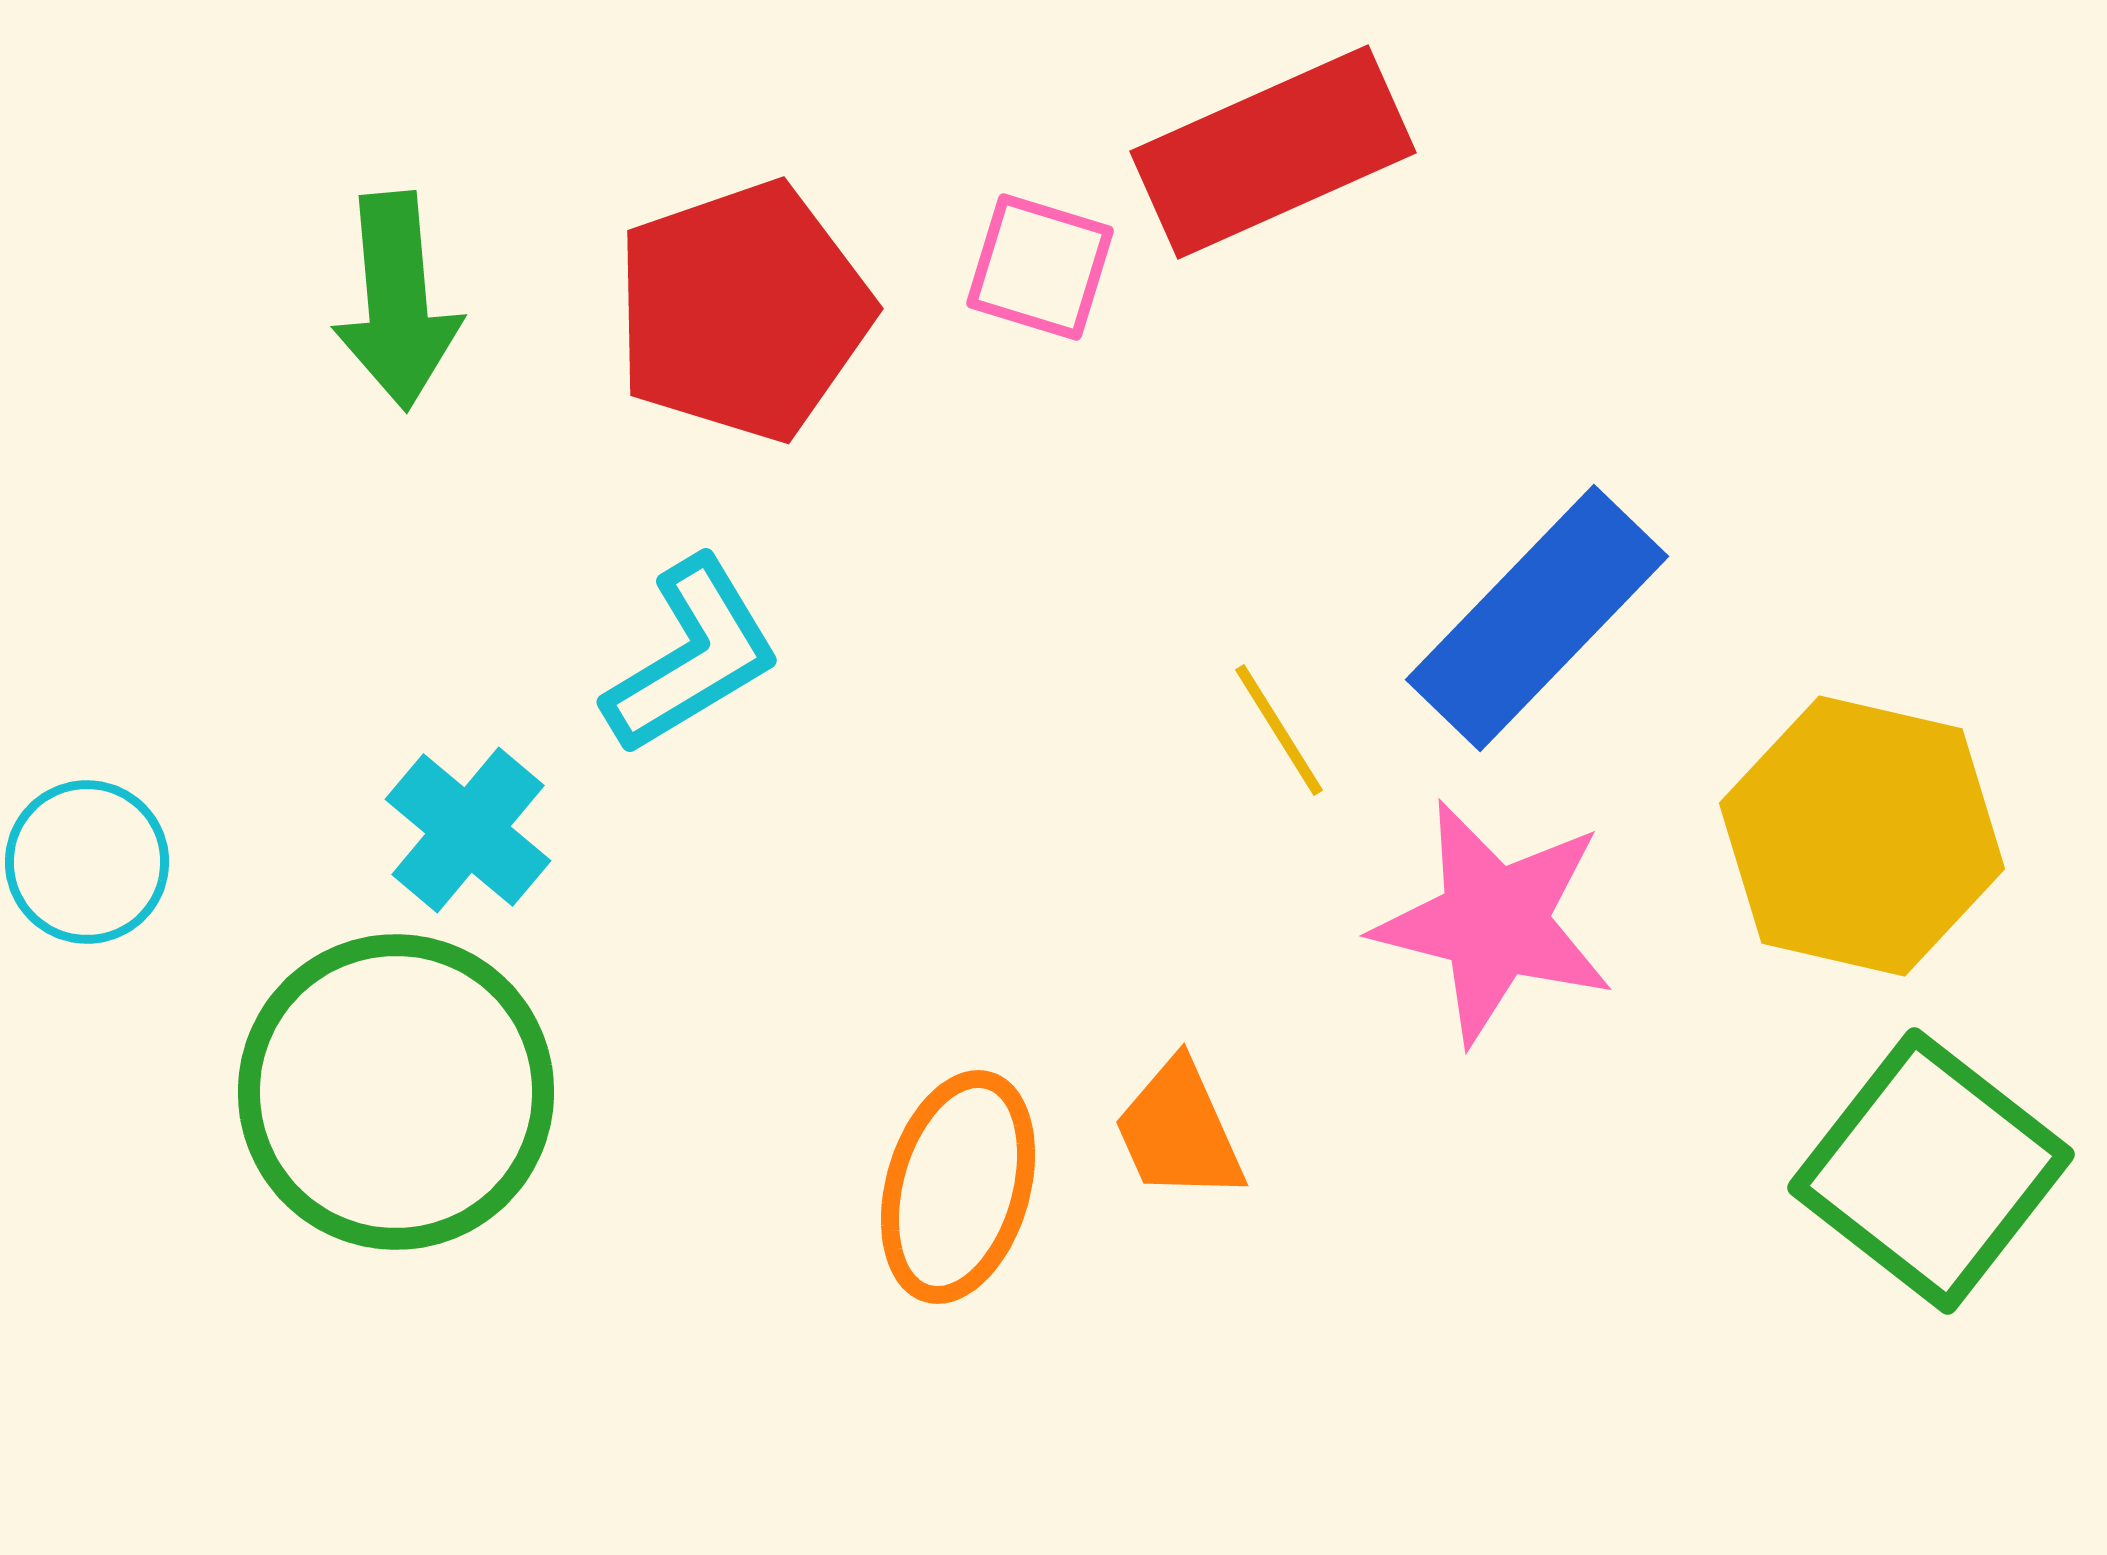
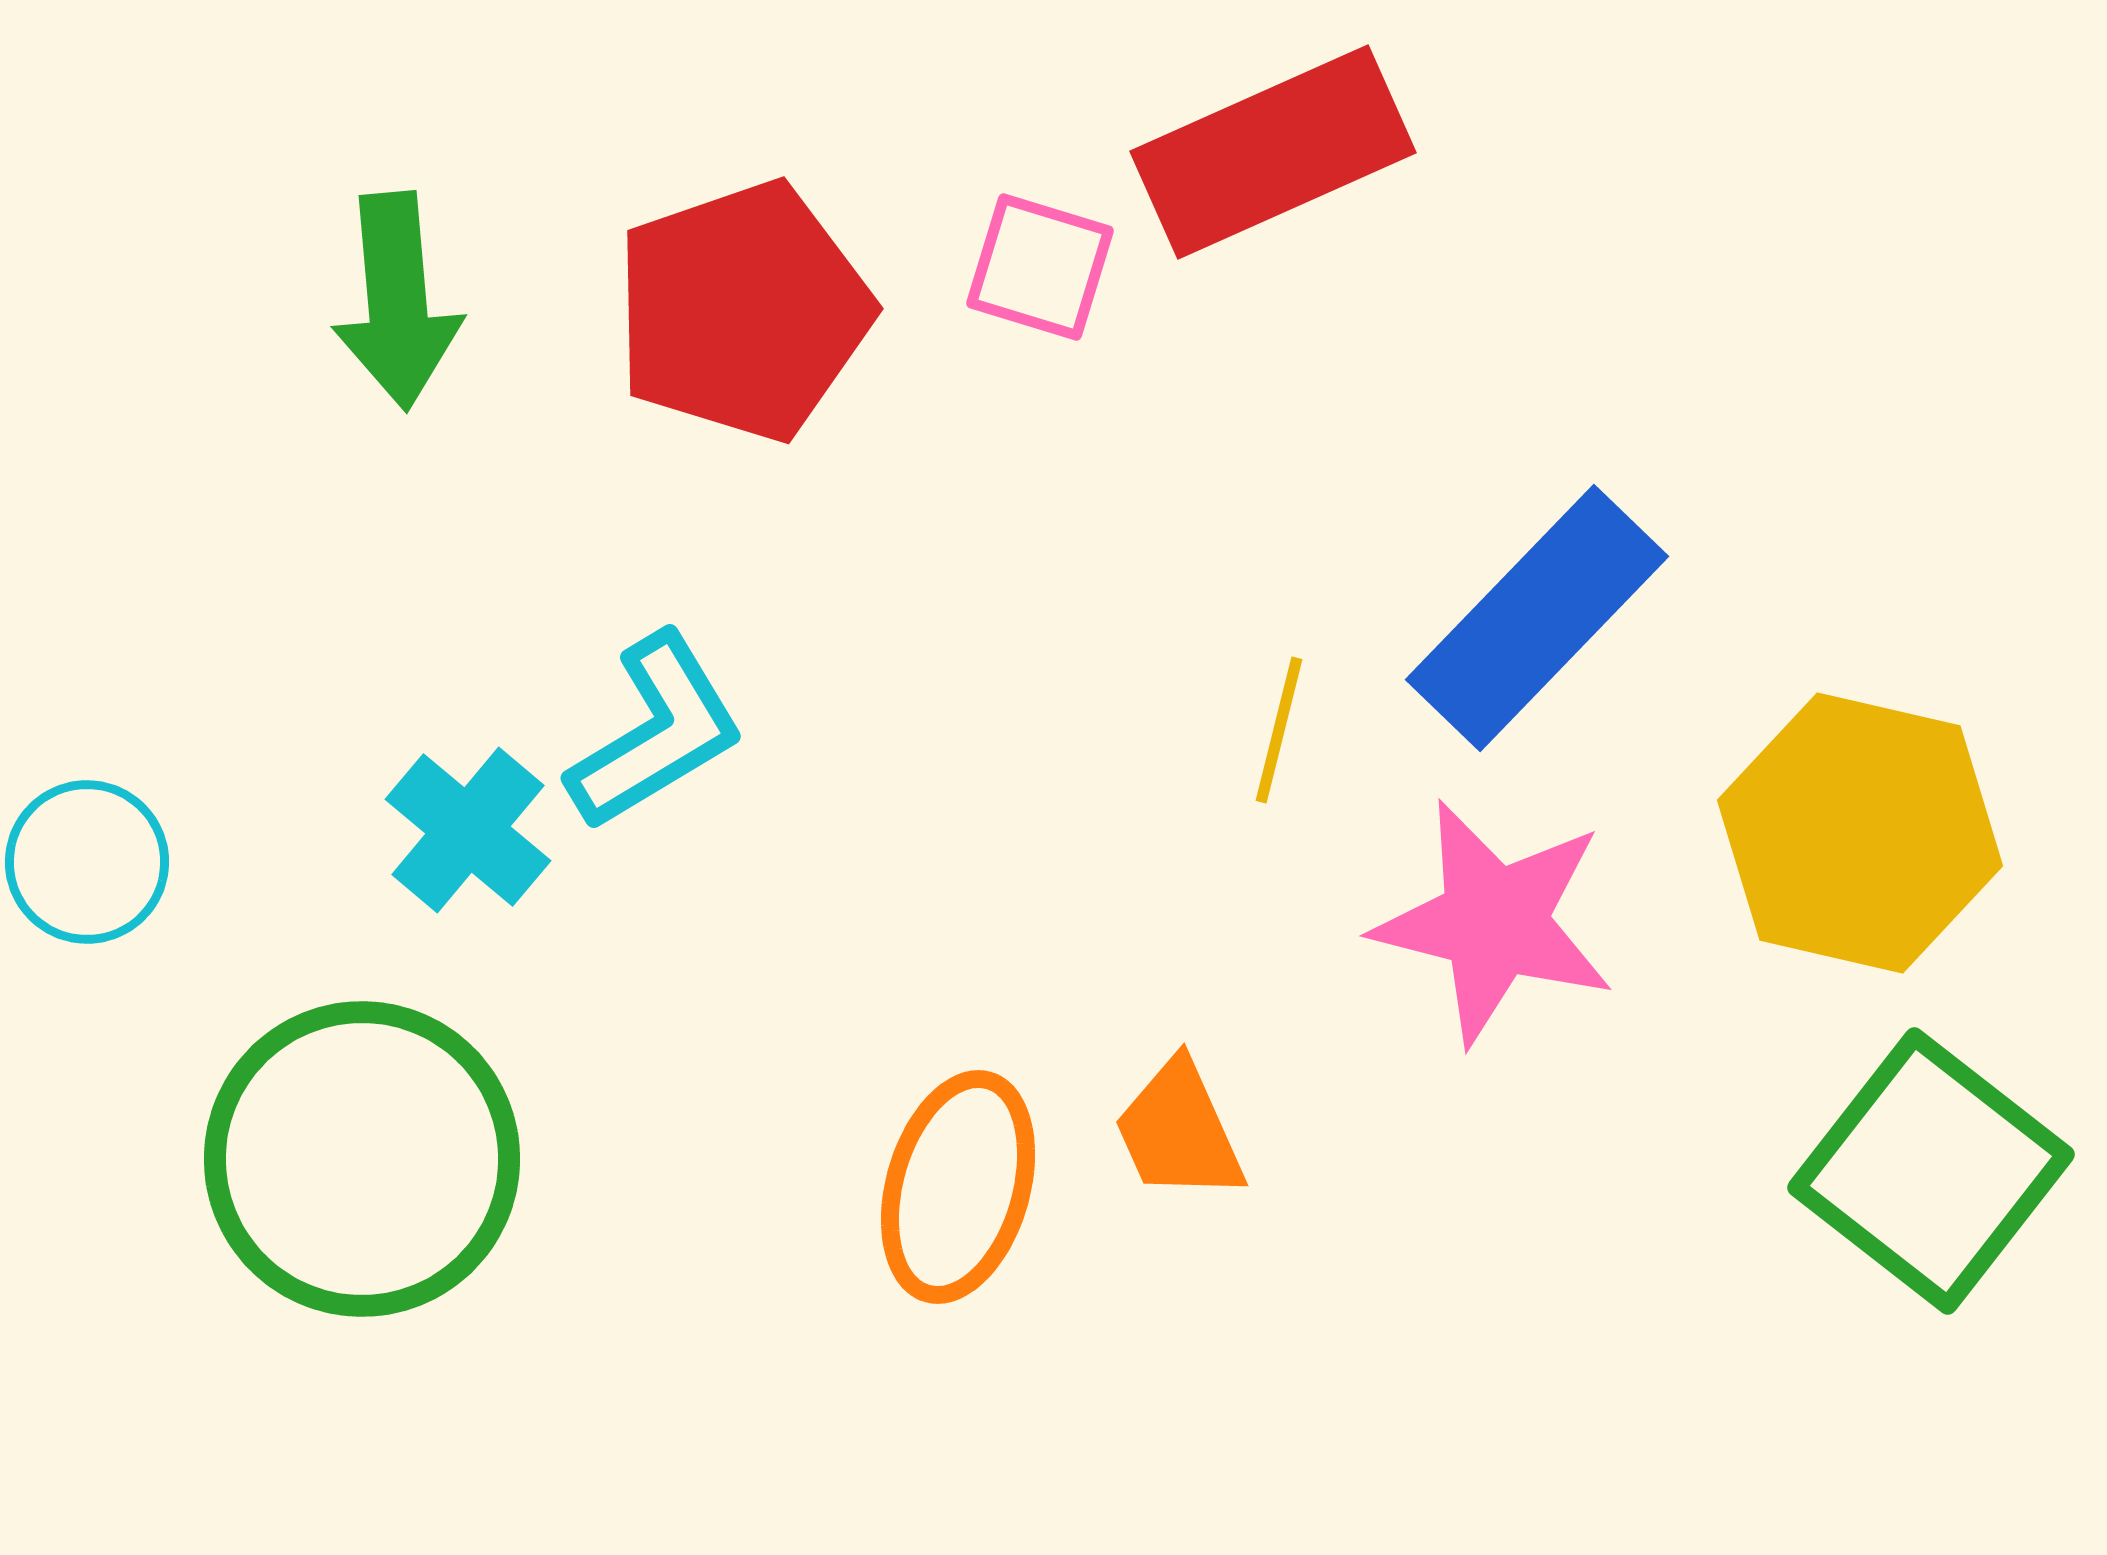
cyan L-shape: moved 36 px left, 76 px down
yellow line: rotated 46 degrees clockwise
yellow hexagon: moved 2 px left, 3 px up
green circle: moved 34 px left, 67 px down
